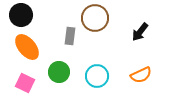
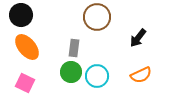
brown circle: moved 2 px right, 1 px up
black arrow: moved 2 px left, 6 px down
gray rectangle: moved 4 px right, 12 px down
green circle: moved 12 px right
